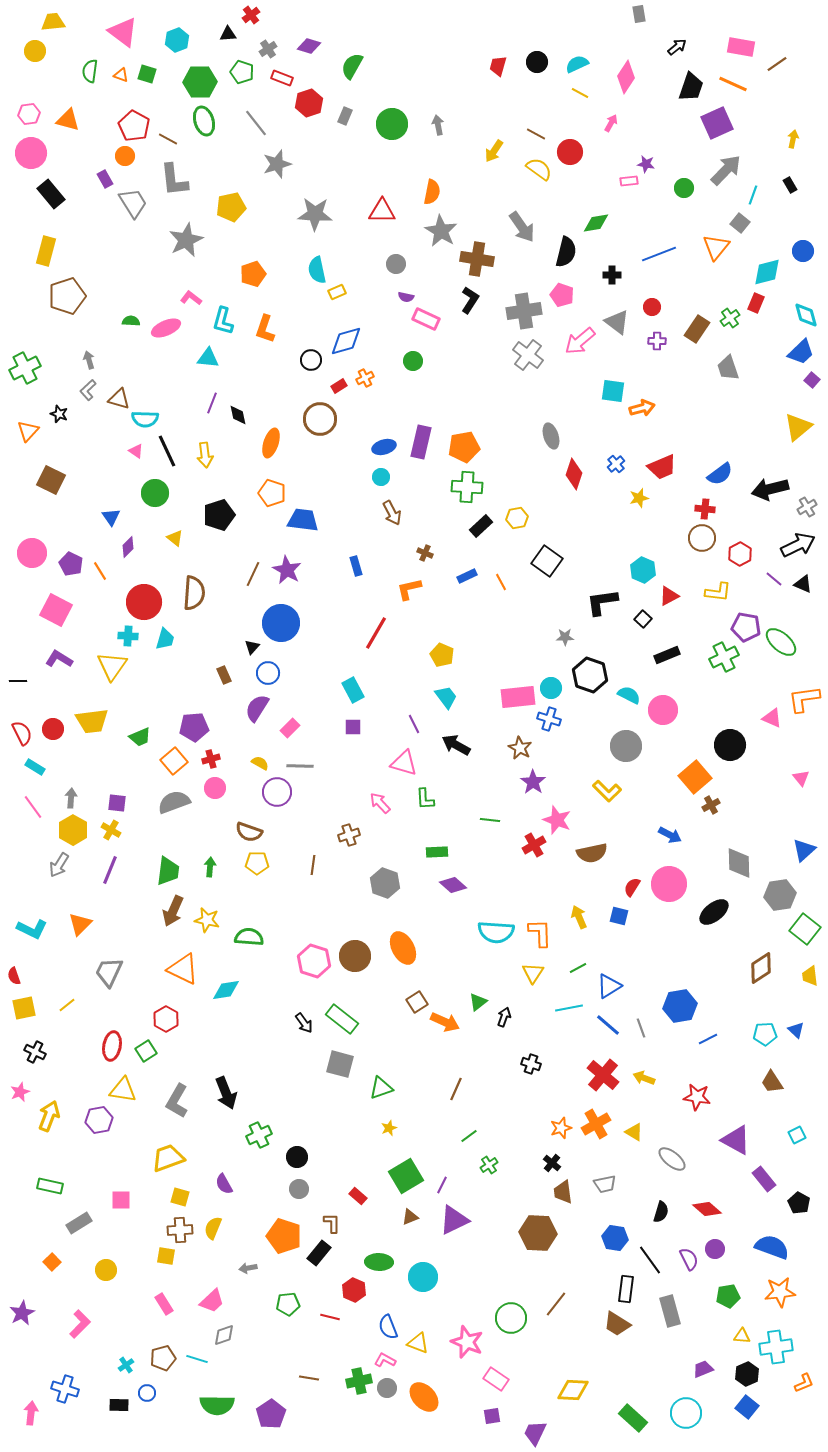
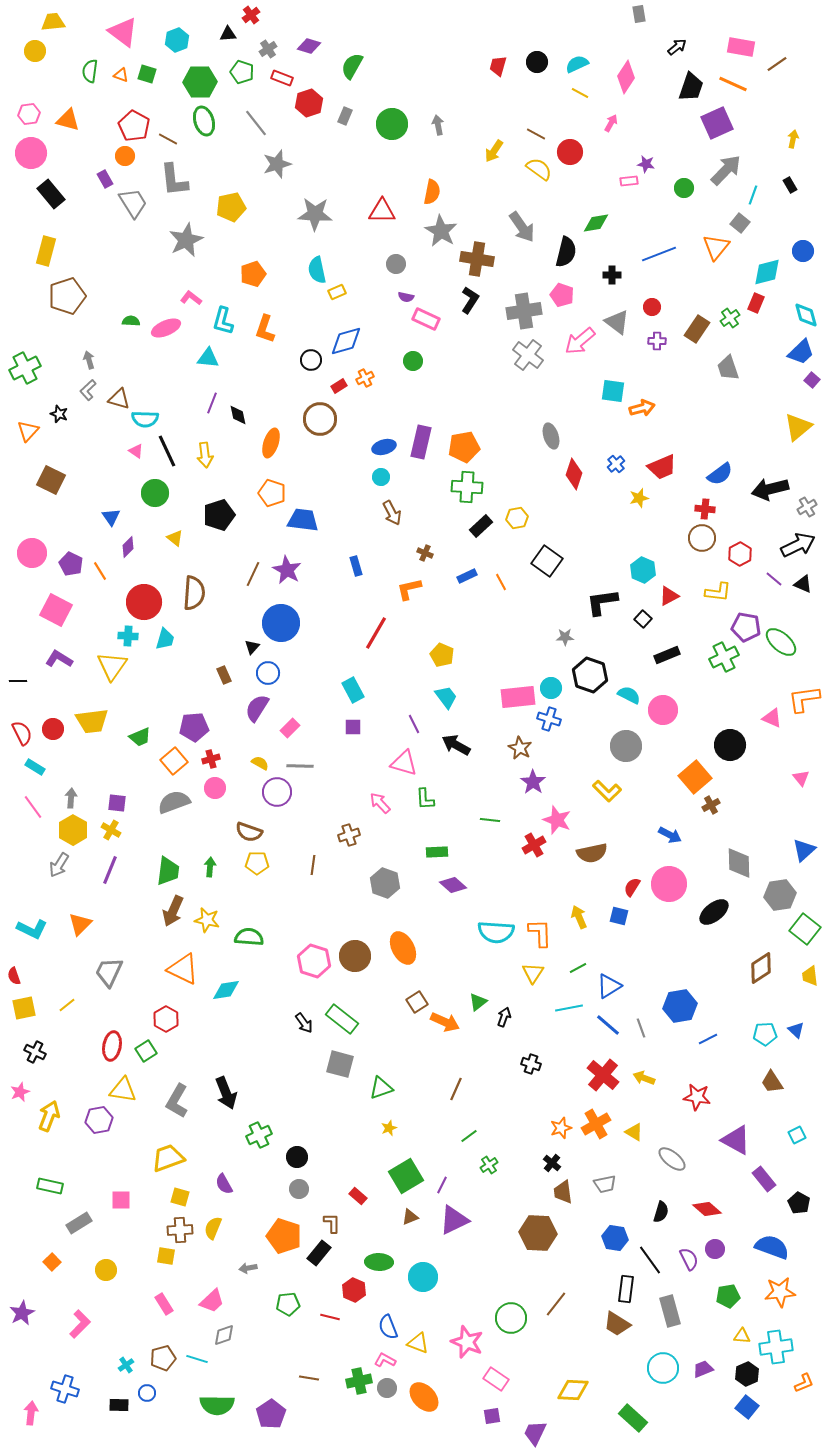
cyan circle at (686, 1413): moved 23 px left, 45 px up
